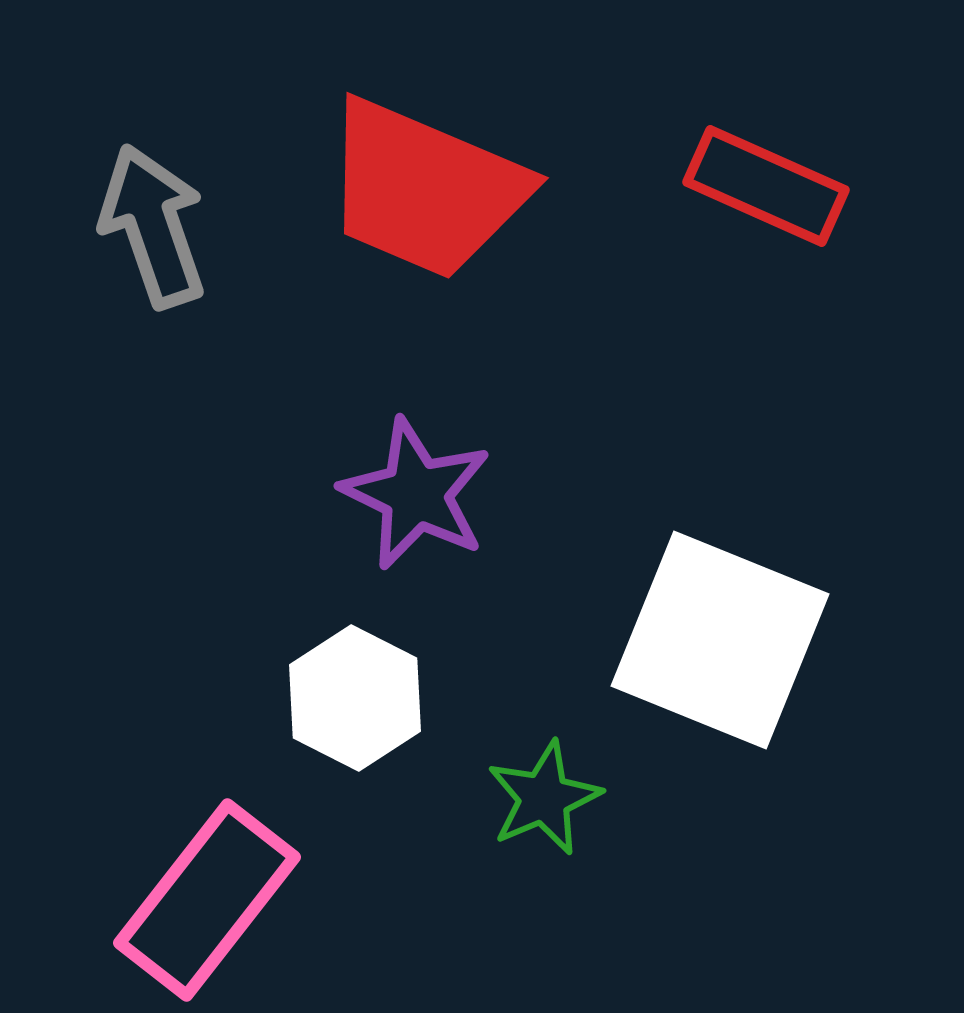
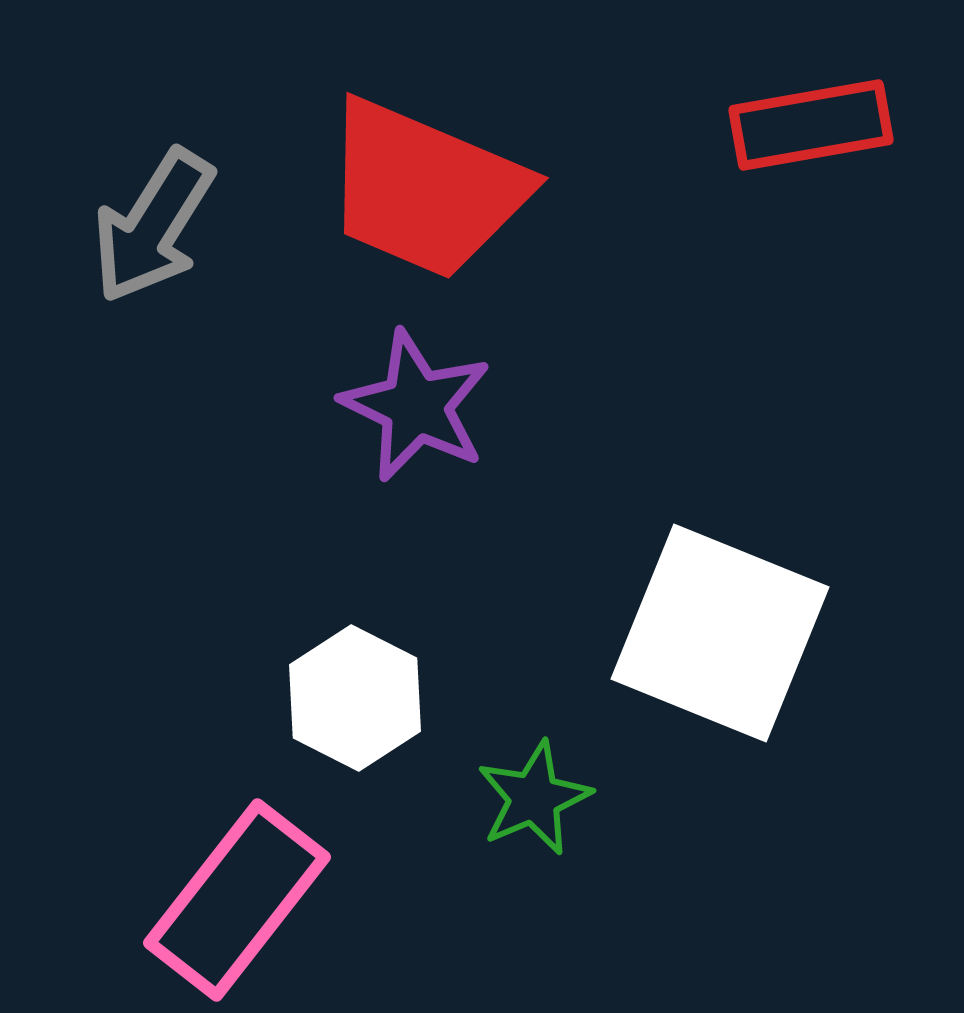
red rectangle: moved 45 px right, 61 px up; rotated 34 degrees counterclockwise
gray arrow: rotated 129 degrees counterclockwise
purple star: moved 88 px up
white square: moved 7 px up
green star: moved 10 px left
pink rectangle: moved 30 px right
